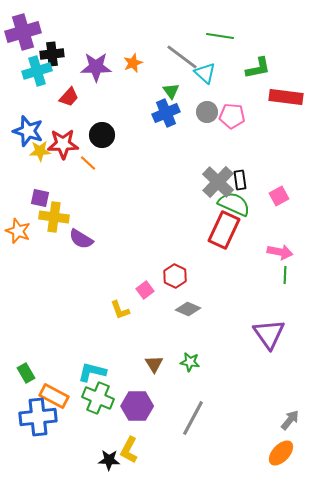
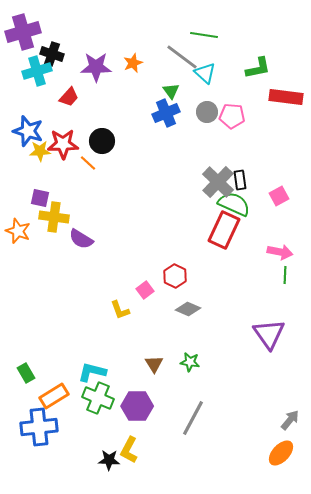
green line at (220, 36): moved 16 px left, 1 px up
black cross at (52, 54): rotated 25 degrees clockwise
black circle at (102, 135): moved 6 px down
orange rectangle at (54, 396): rotated 60 degrees counterclockwise
blue cross at (38, 417): moved 1 px right, 10 px down
